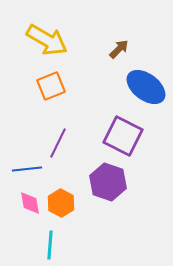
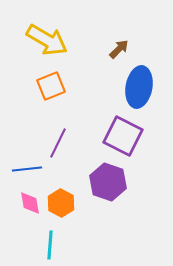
blue ellipse: moved 7 px left; rotated 63 degrees clockwise
